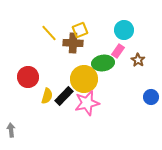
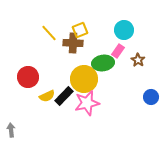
yellow semicircle: rotated 49 degrees clockwise
